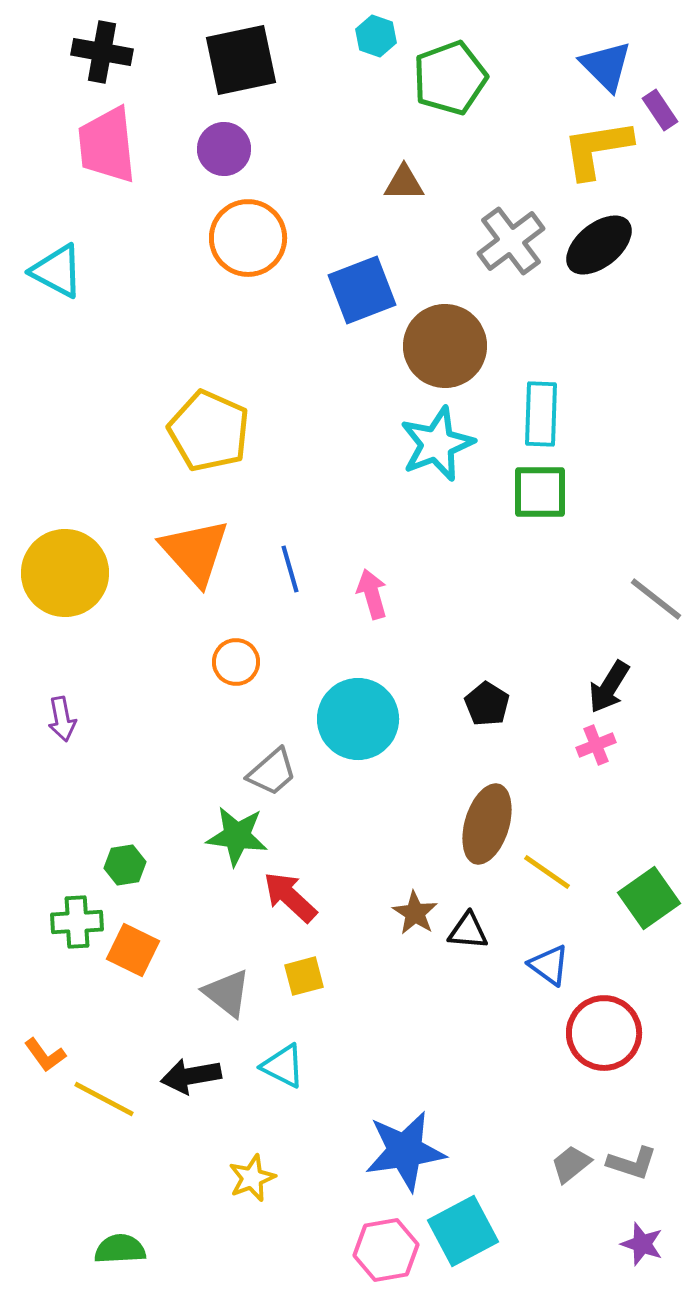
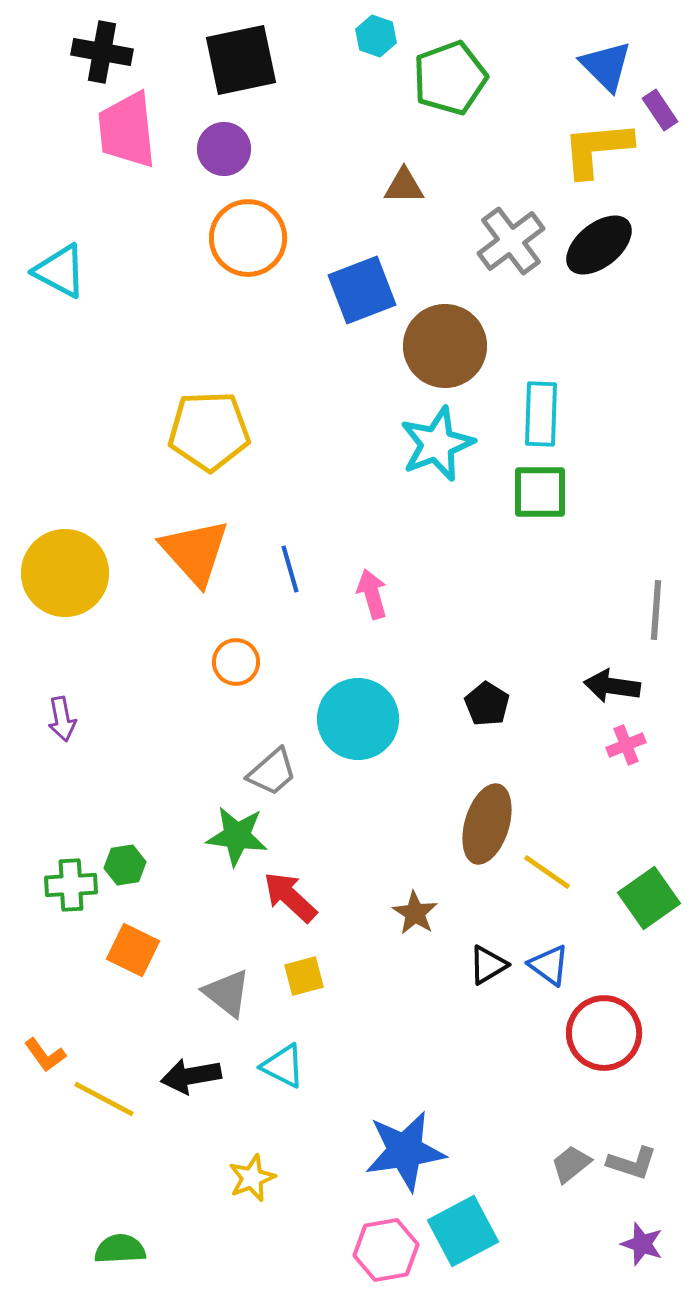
pink trapezoid at (107, 145): moved 20 px right, 15 px up
yellow L-shape at (597, 149): rotated 4 degrees clockwise
brown triangle at (404, 183): moved 3 px down
cyan triangle at (57, 271): moved 3 px right
yellow pentagon at (209, 431): rotated 26 degrees counterclockwise
gray line at (656, 599): moved 11 px down; rotated 56 degrees clockwise
black arrow at (609, 687): moved 3 px right, 1 px up; rotated 66 degrees clockwise
pink cross at (596, 745): moved 30 px right
green cross at (77, 922): moved 6 px left, 37 px up
black triangle at (468, 931): moved 20 px right, 34 px down; rotated 36 degrees counterclockwise
